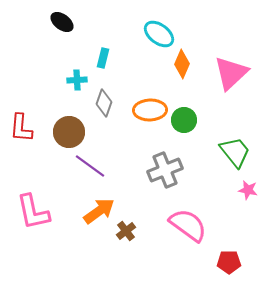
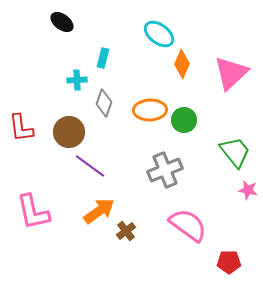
red L-shape: rotated 12 degrees counterclockwise
